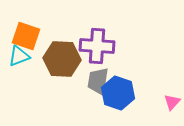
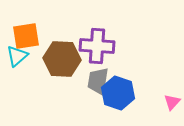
orange square: rotated 28 degrees counterclockwise
cyan triangle: moved 2 px left; rotated 20 degrees counterclockwise
